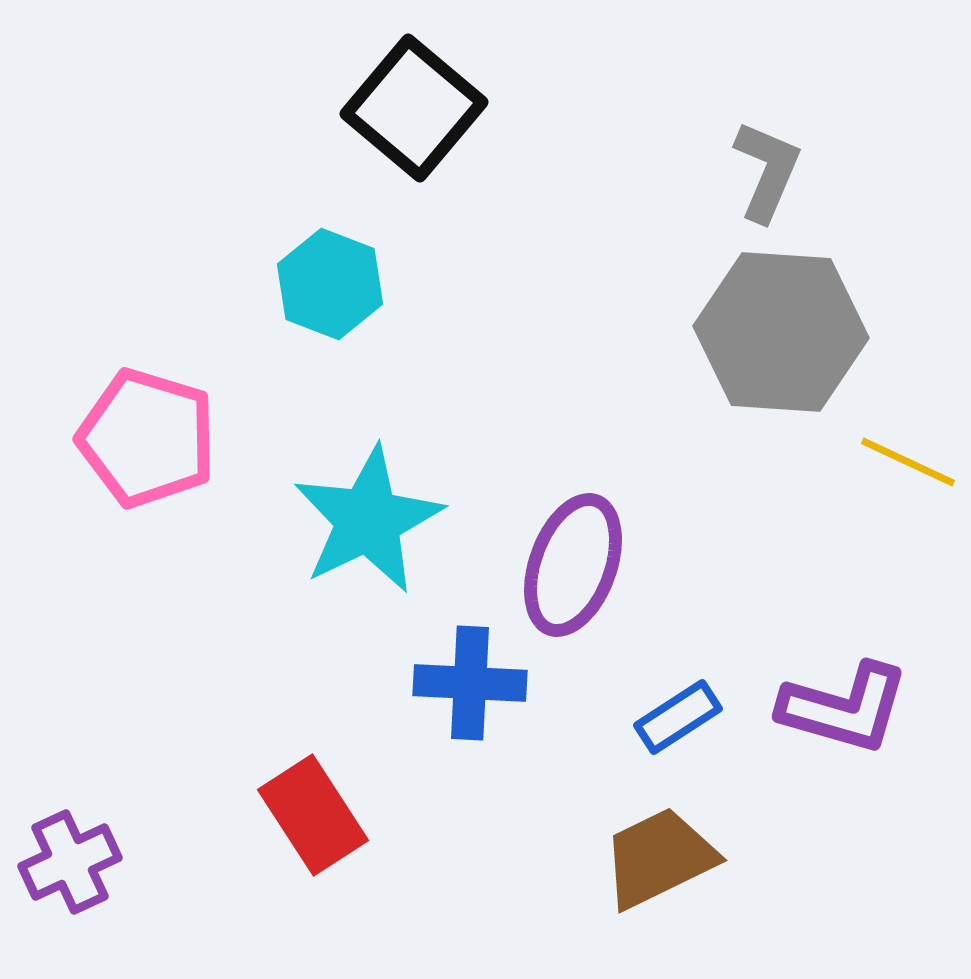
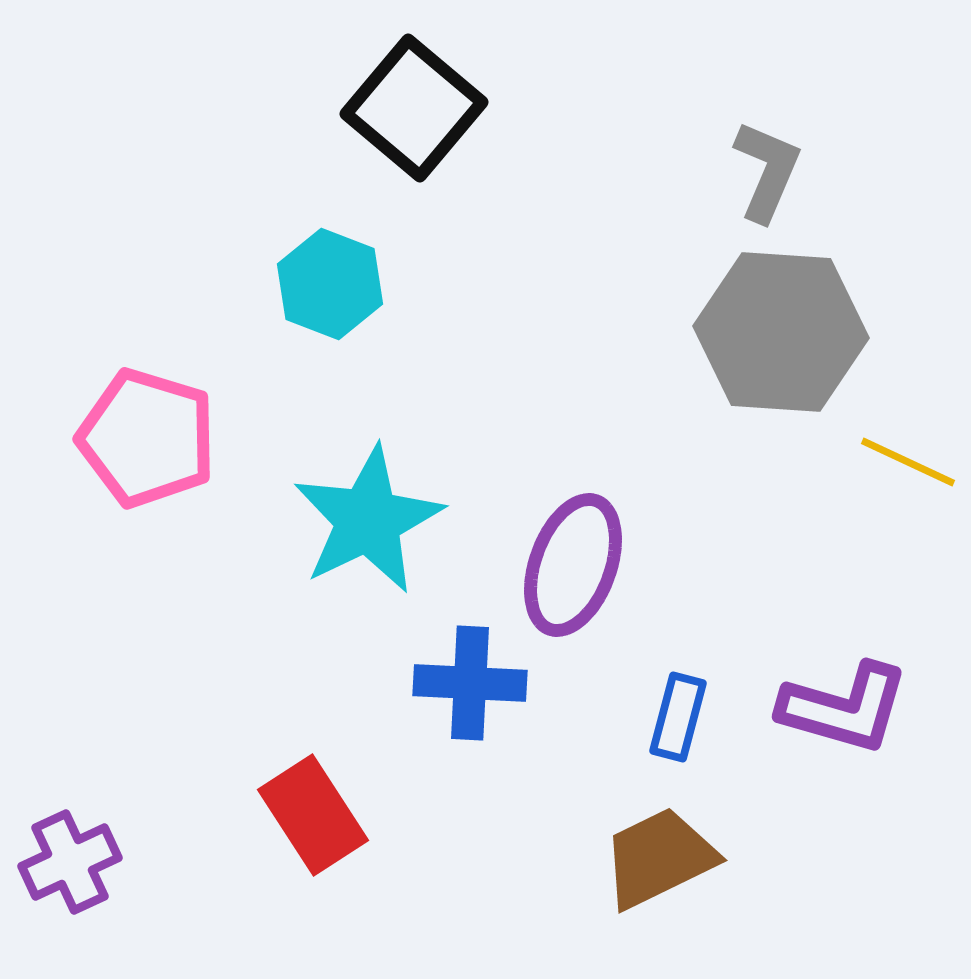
blue rectangle: rotated 42 degrees counterclockwise
